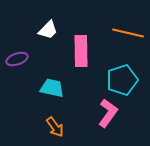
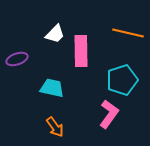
white trapezoid: moved 7 px right, 4 px down
pink L-shape: moved 1 px right, 1 px down
